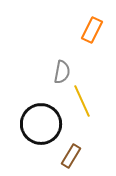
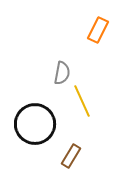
orange rectangle: moved 6 px right
gray semicircle: moved 1 px down
black circle: moved 6 px left
